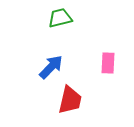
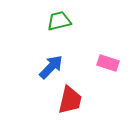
green trapezoid: moved 1 px left, 3 px down
pink rectangle: rotated 75 degrees counterclockwise
